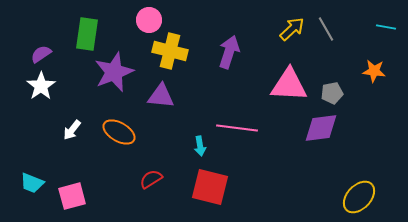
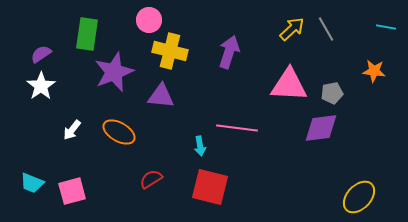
pink square: moved 5 px up
